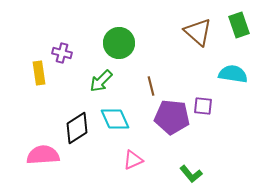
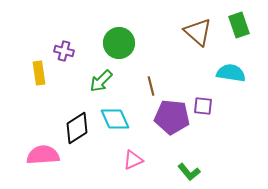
purple cross: moved 2 px right, 2 px up
cyan semicircle: moved 2 px left, 1 px up
green L-shape: moved 2 px left, 2 px up
